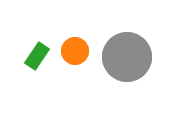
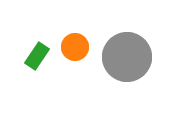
orange circle: moved 4 px up
